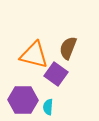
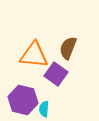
orange triangle: rotated 8 degrees counterclockwise
purple hexagon: rotated 12 degrees clockwise
cyan semicircle: moved 4 px left, 2 px down
